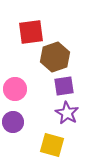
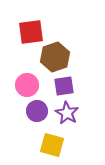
pink circle: moved 12 px right, 4 px up
purple circle: moved 24 px right, 11 px up
